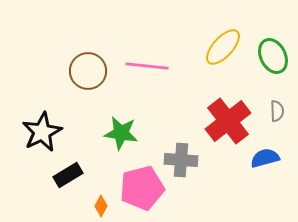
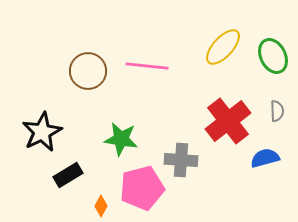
green star: moved 6 px down
